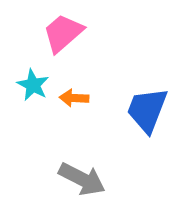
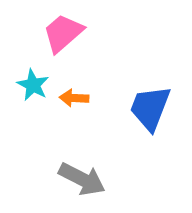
blue trapezoid: moved 3 px right, 2 px up
